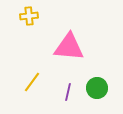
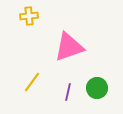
pink triangle: rotated 24 degrees counterclockwise
